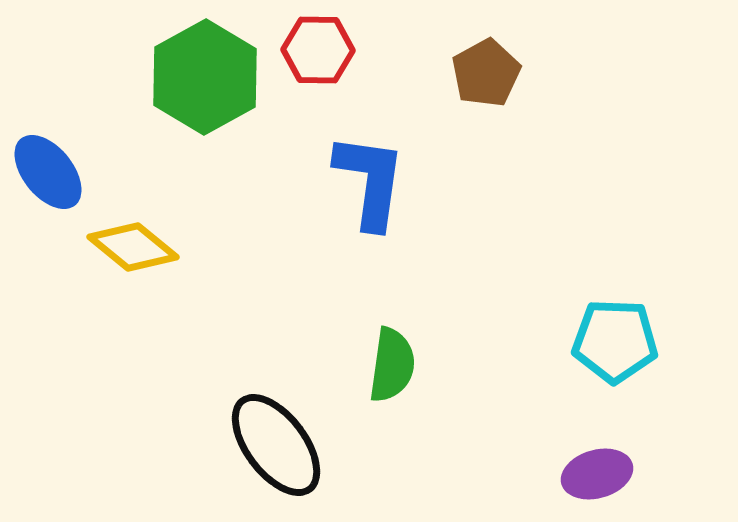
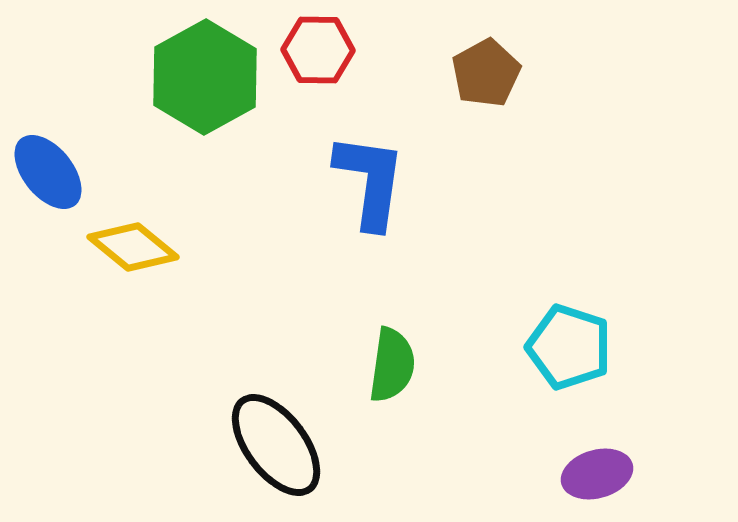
cyan pentagon: moved 46 px left, 6 px down; rotated 16 degrees clockwise
